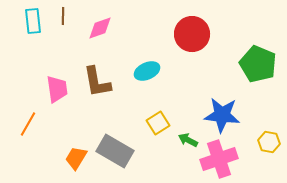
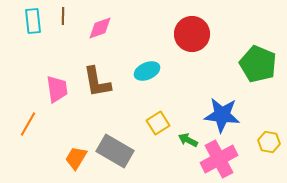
pink cross: rotated 9 degrees counterclockwise
